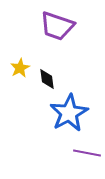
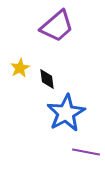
purple trapezoid: rotated 60 degrees counterclockwise
blue star: moved 3 px left
purple line: moved 1 px left, 1 px up
